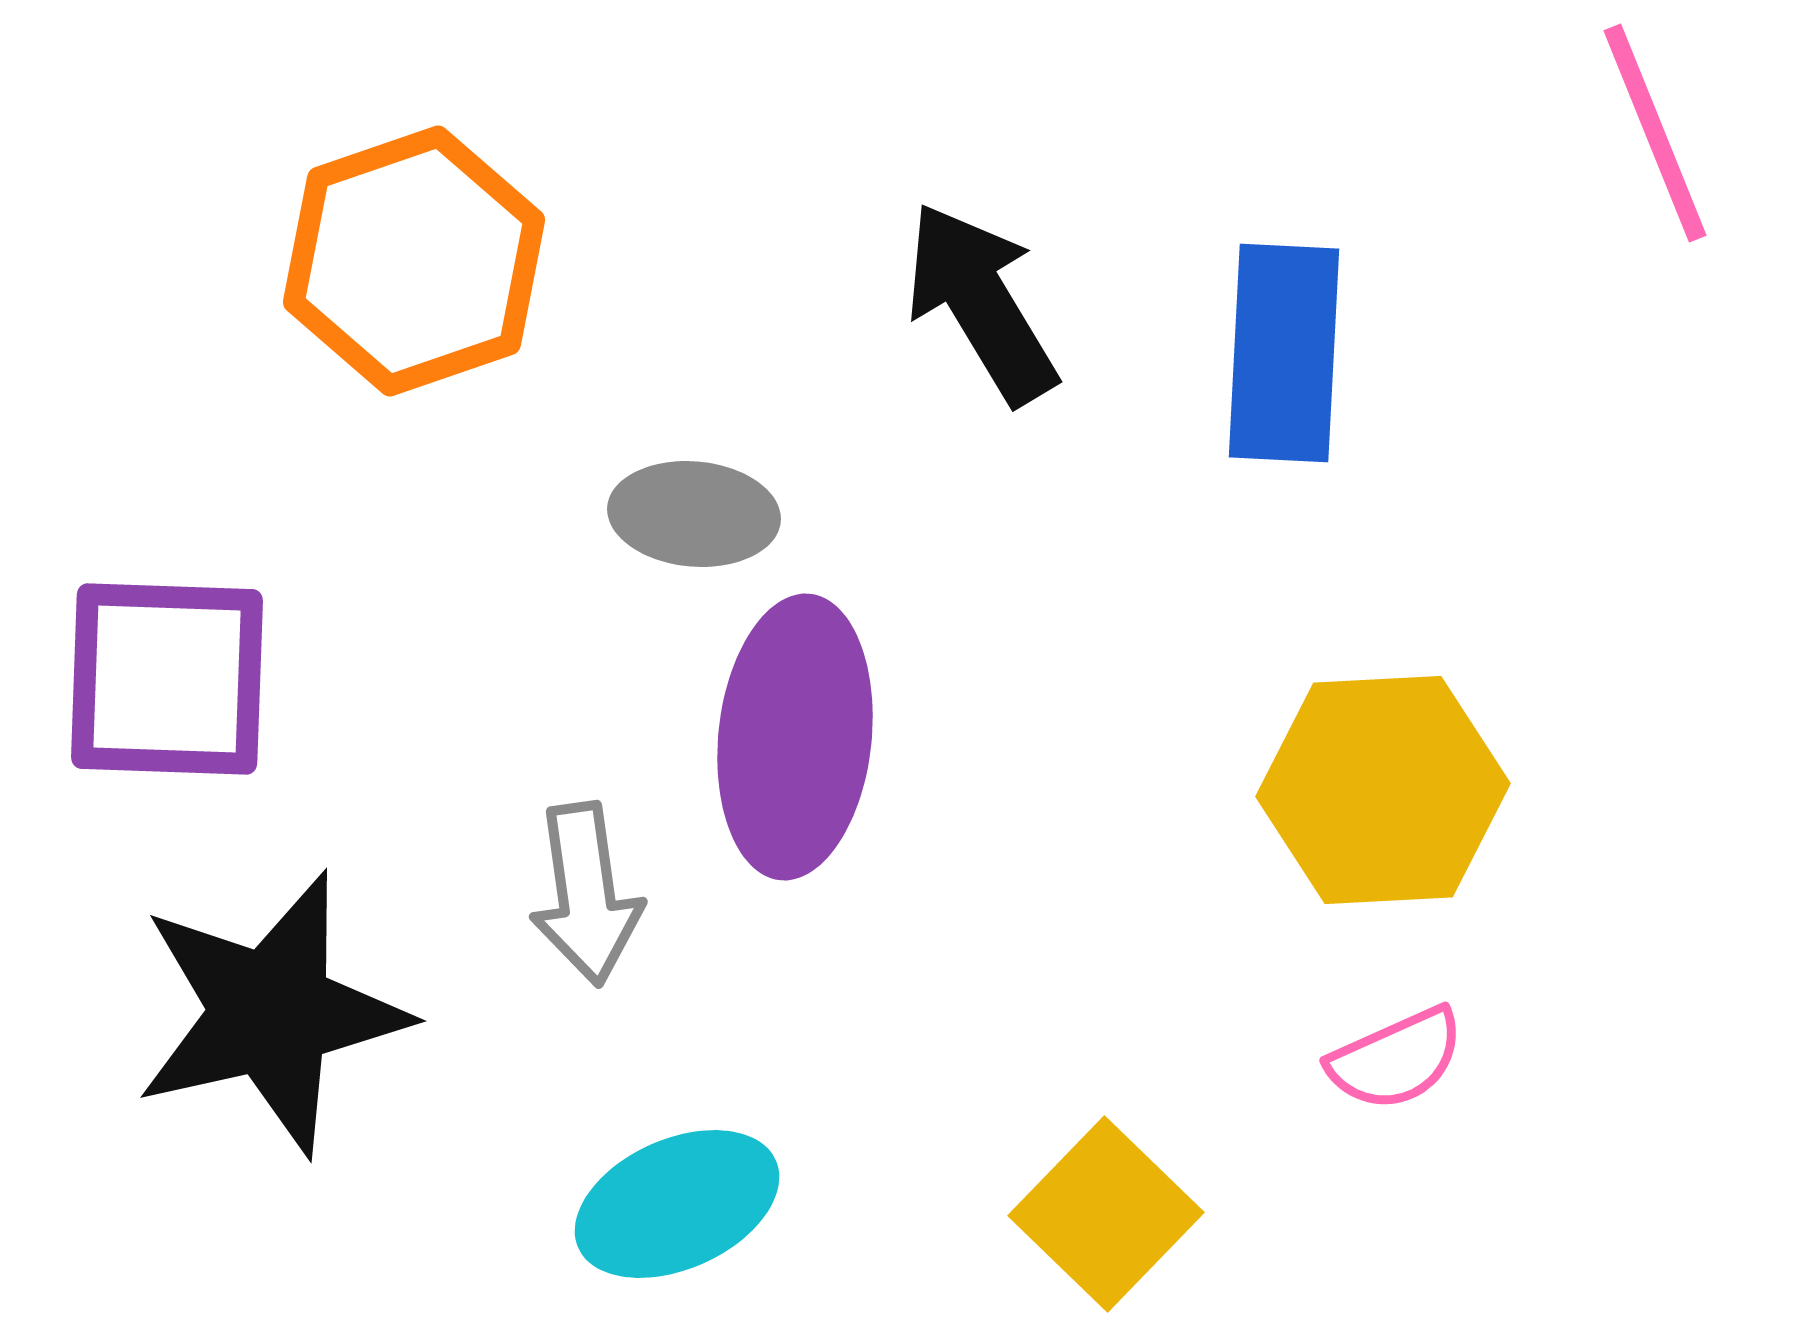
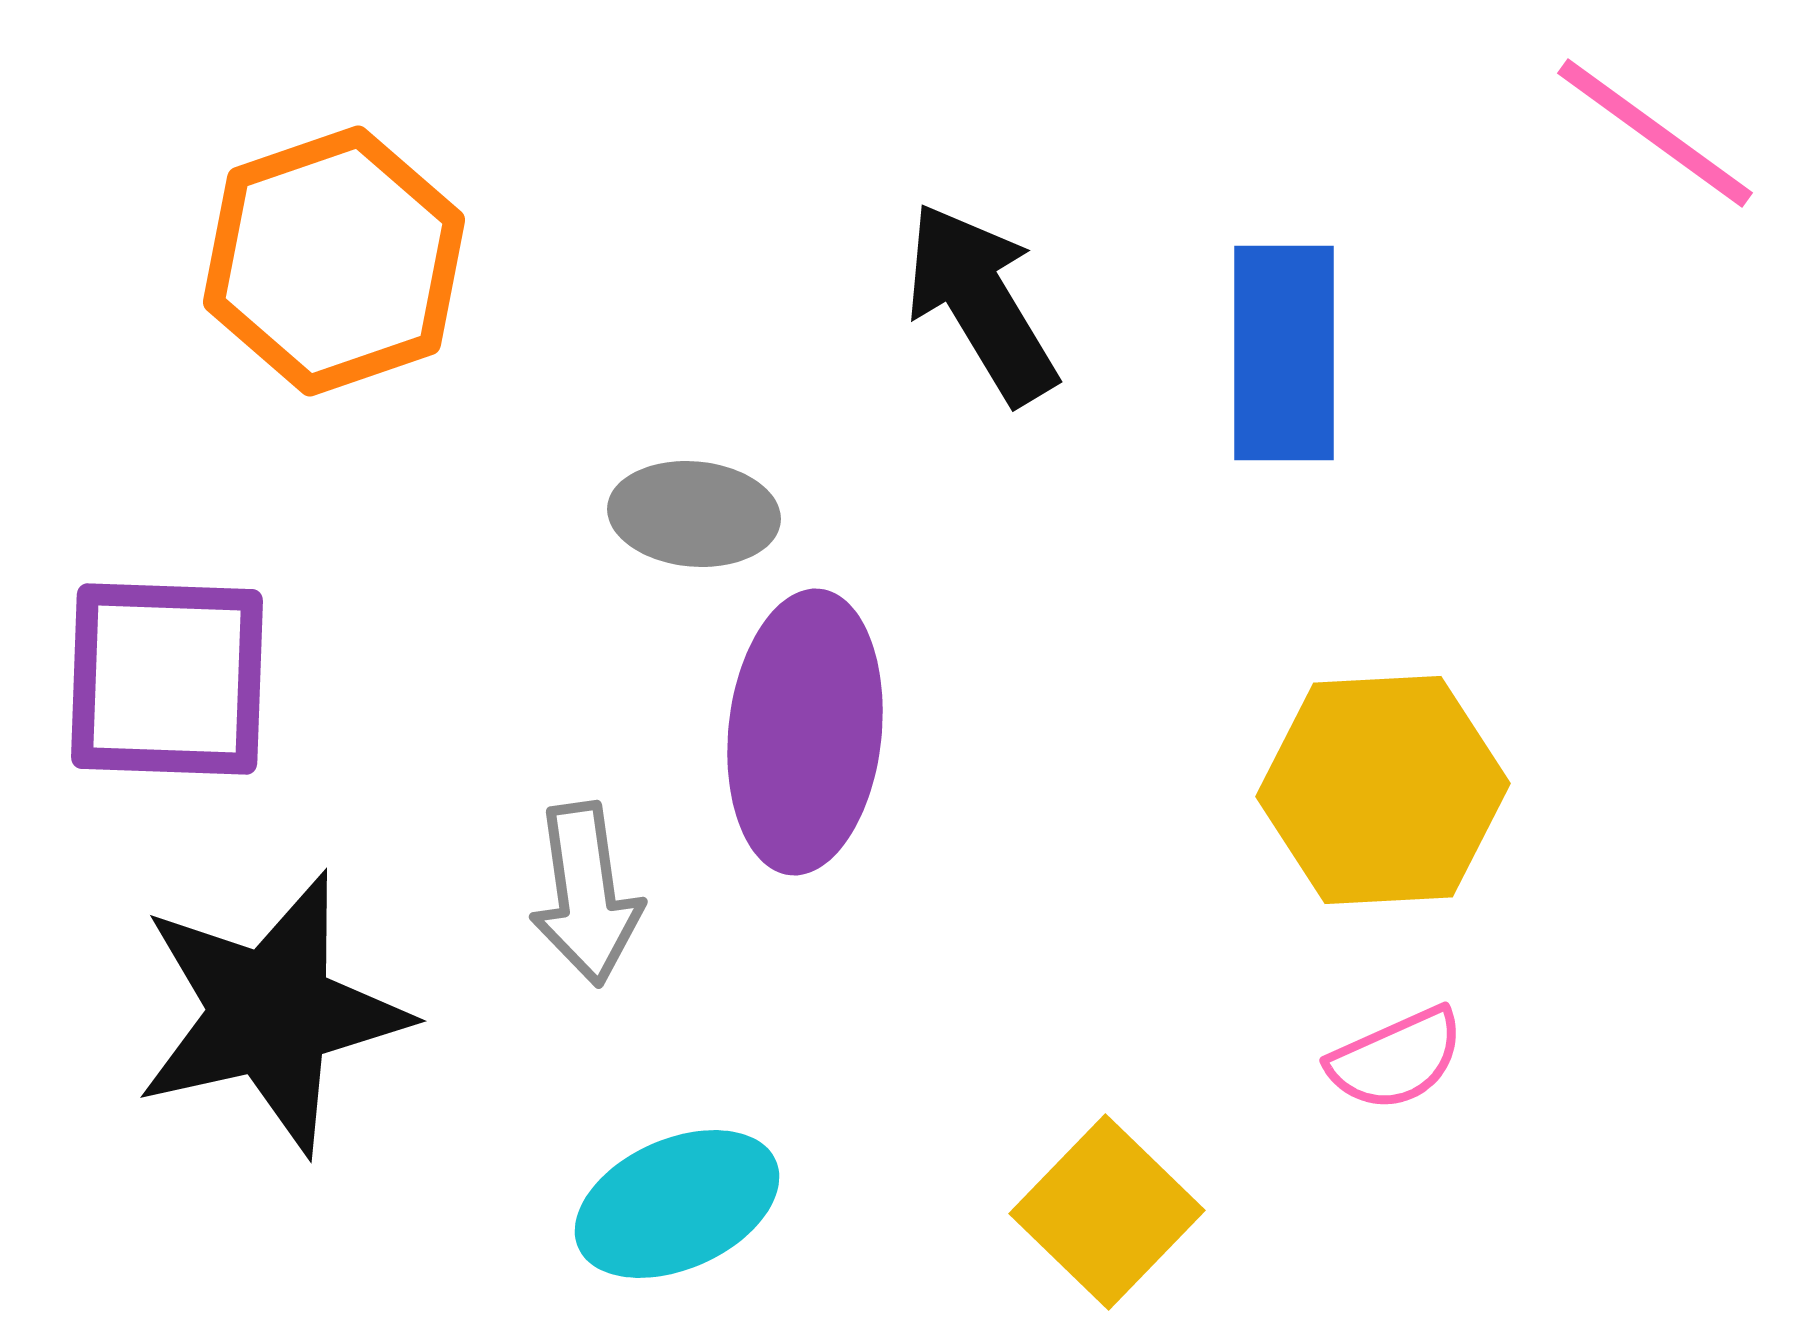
pink line: rotated 32 degrees counterclockwise
orange hexagon: moved 80 px left
blue rectangle: rotated 3 degrees counterclockwise
purple ellipse: moved 10 px right, 5 px up
yellow square: moved 1 px right, 2 px up
